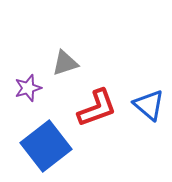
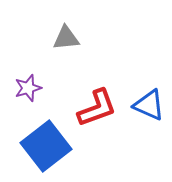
gray triangle: moved 1 px right, 25 px up; rotated 12 degrees clockwise
blue triangle: rotated 16 degrees counterclockwise
